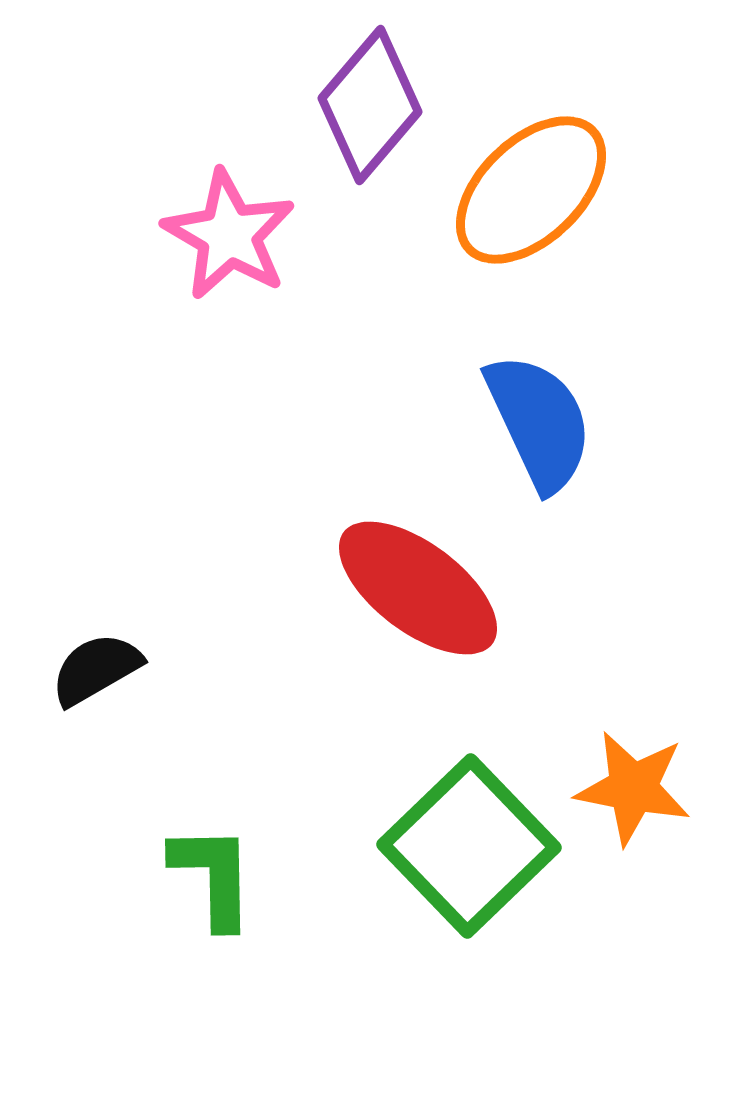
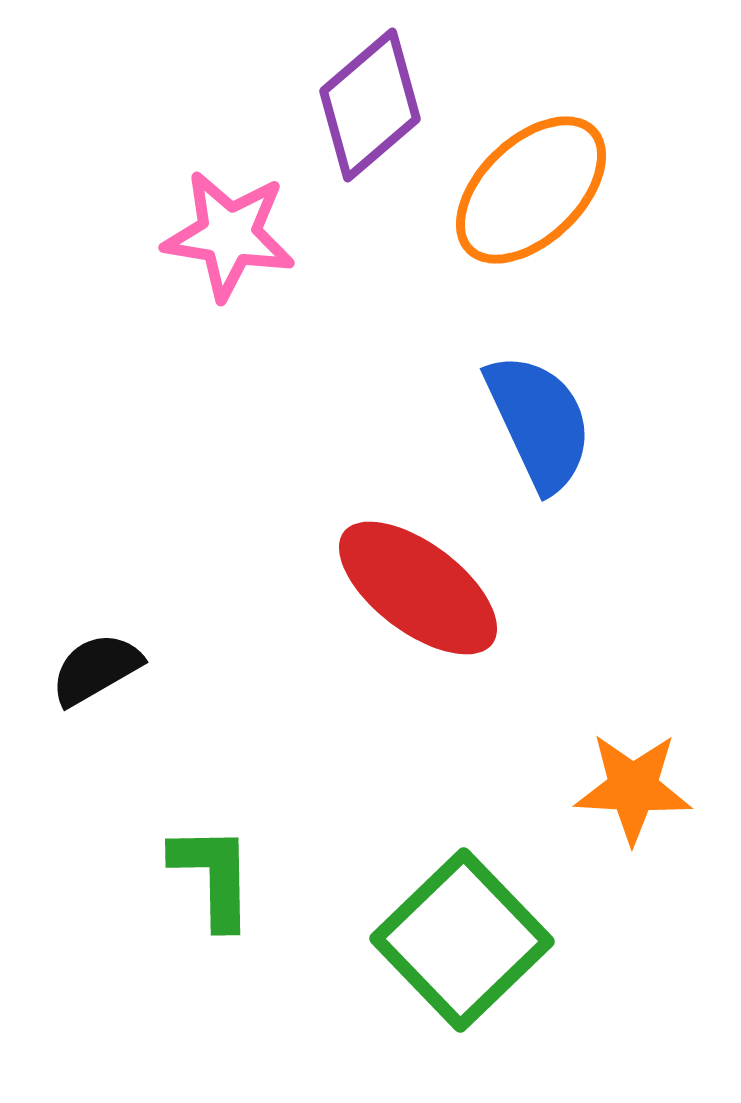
purple diamond: rotated 9 degrees clockwise
pink star: rotated 21 degrees counterclockwise
orange star: rotated 8 degrees counterclockwise
green square: moved 7 px left, 94 px down
